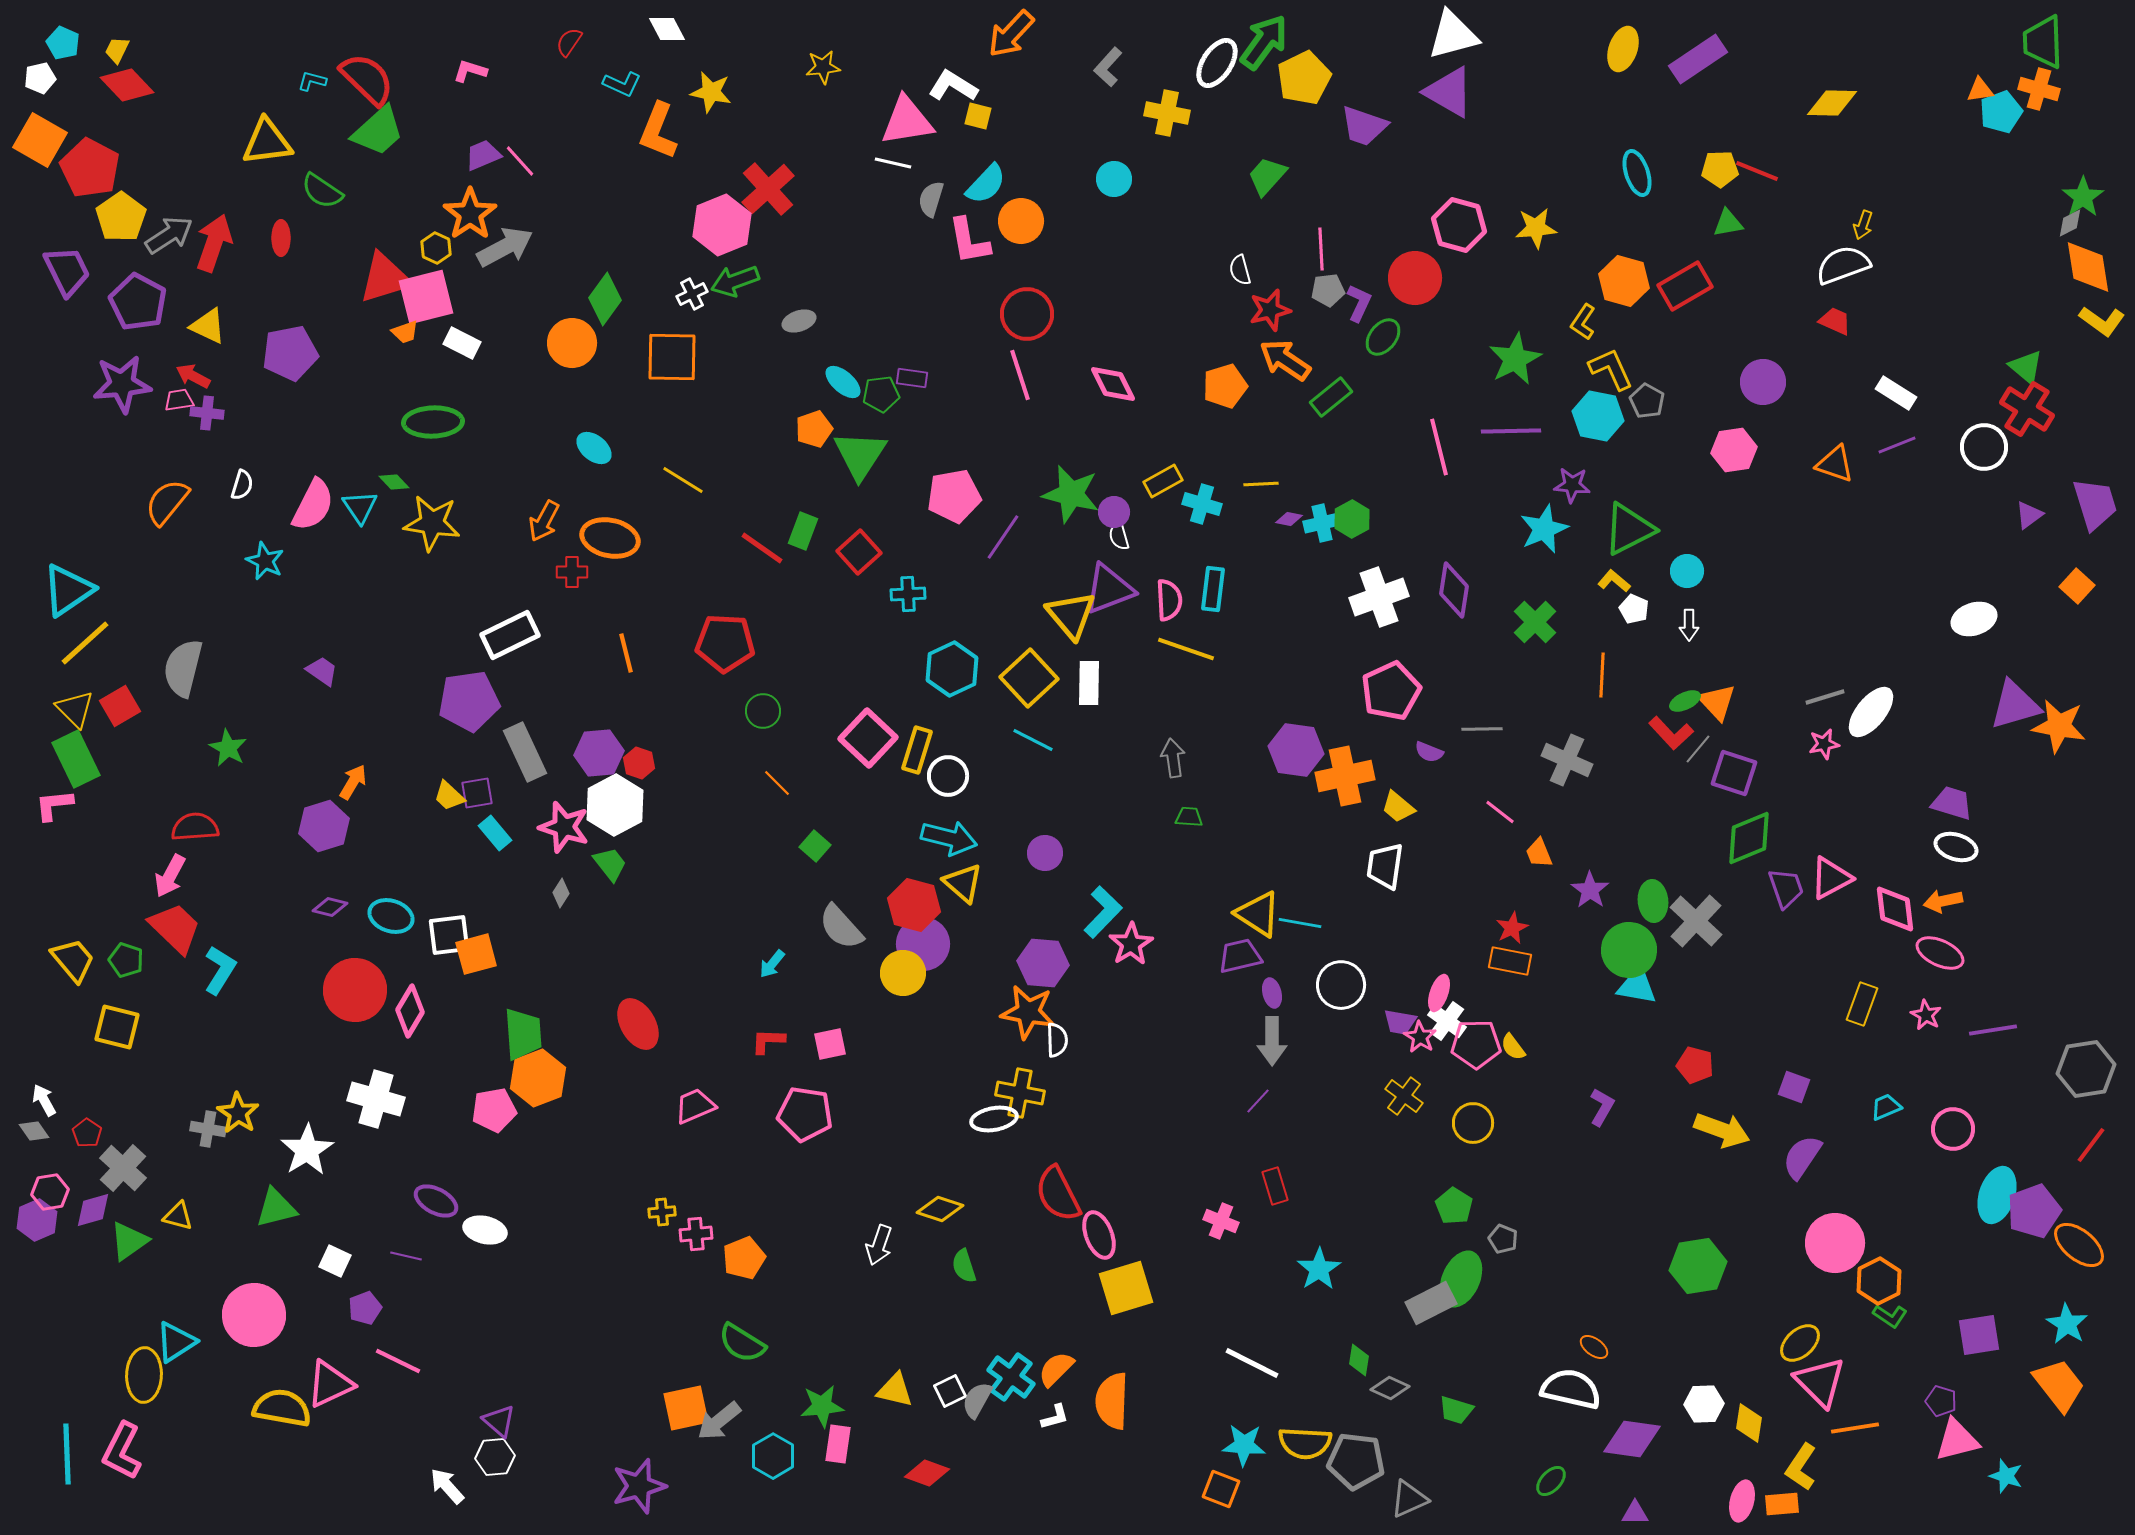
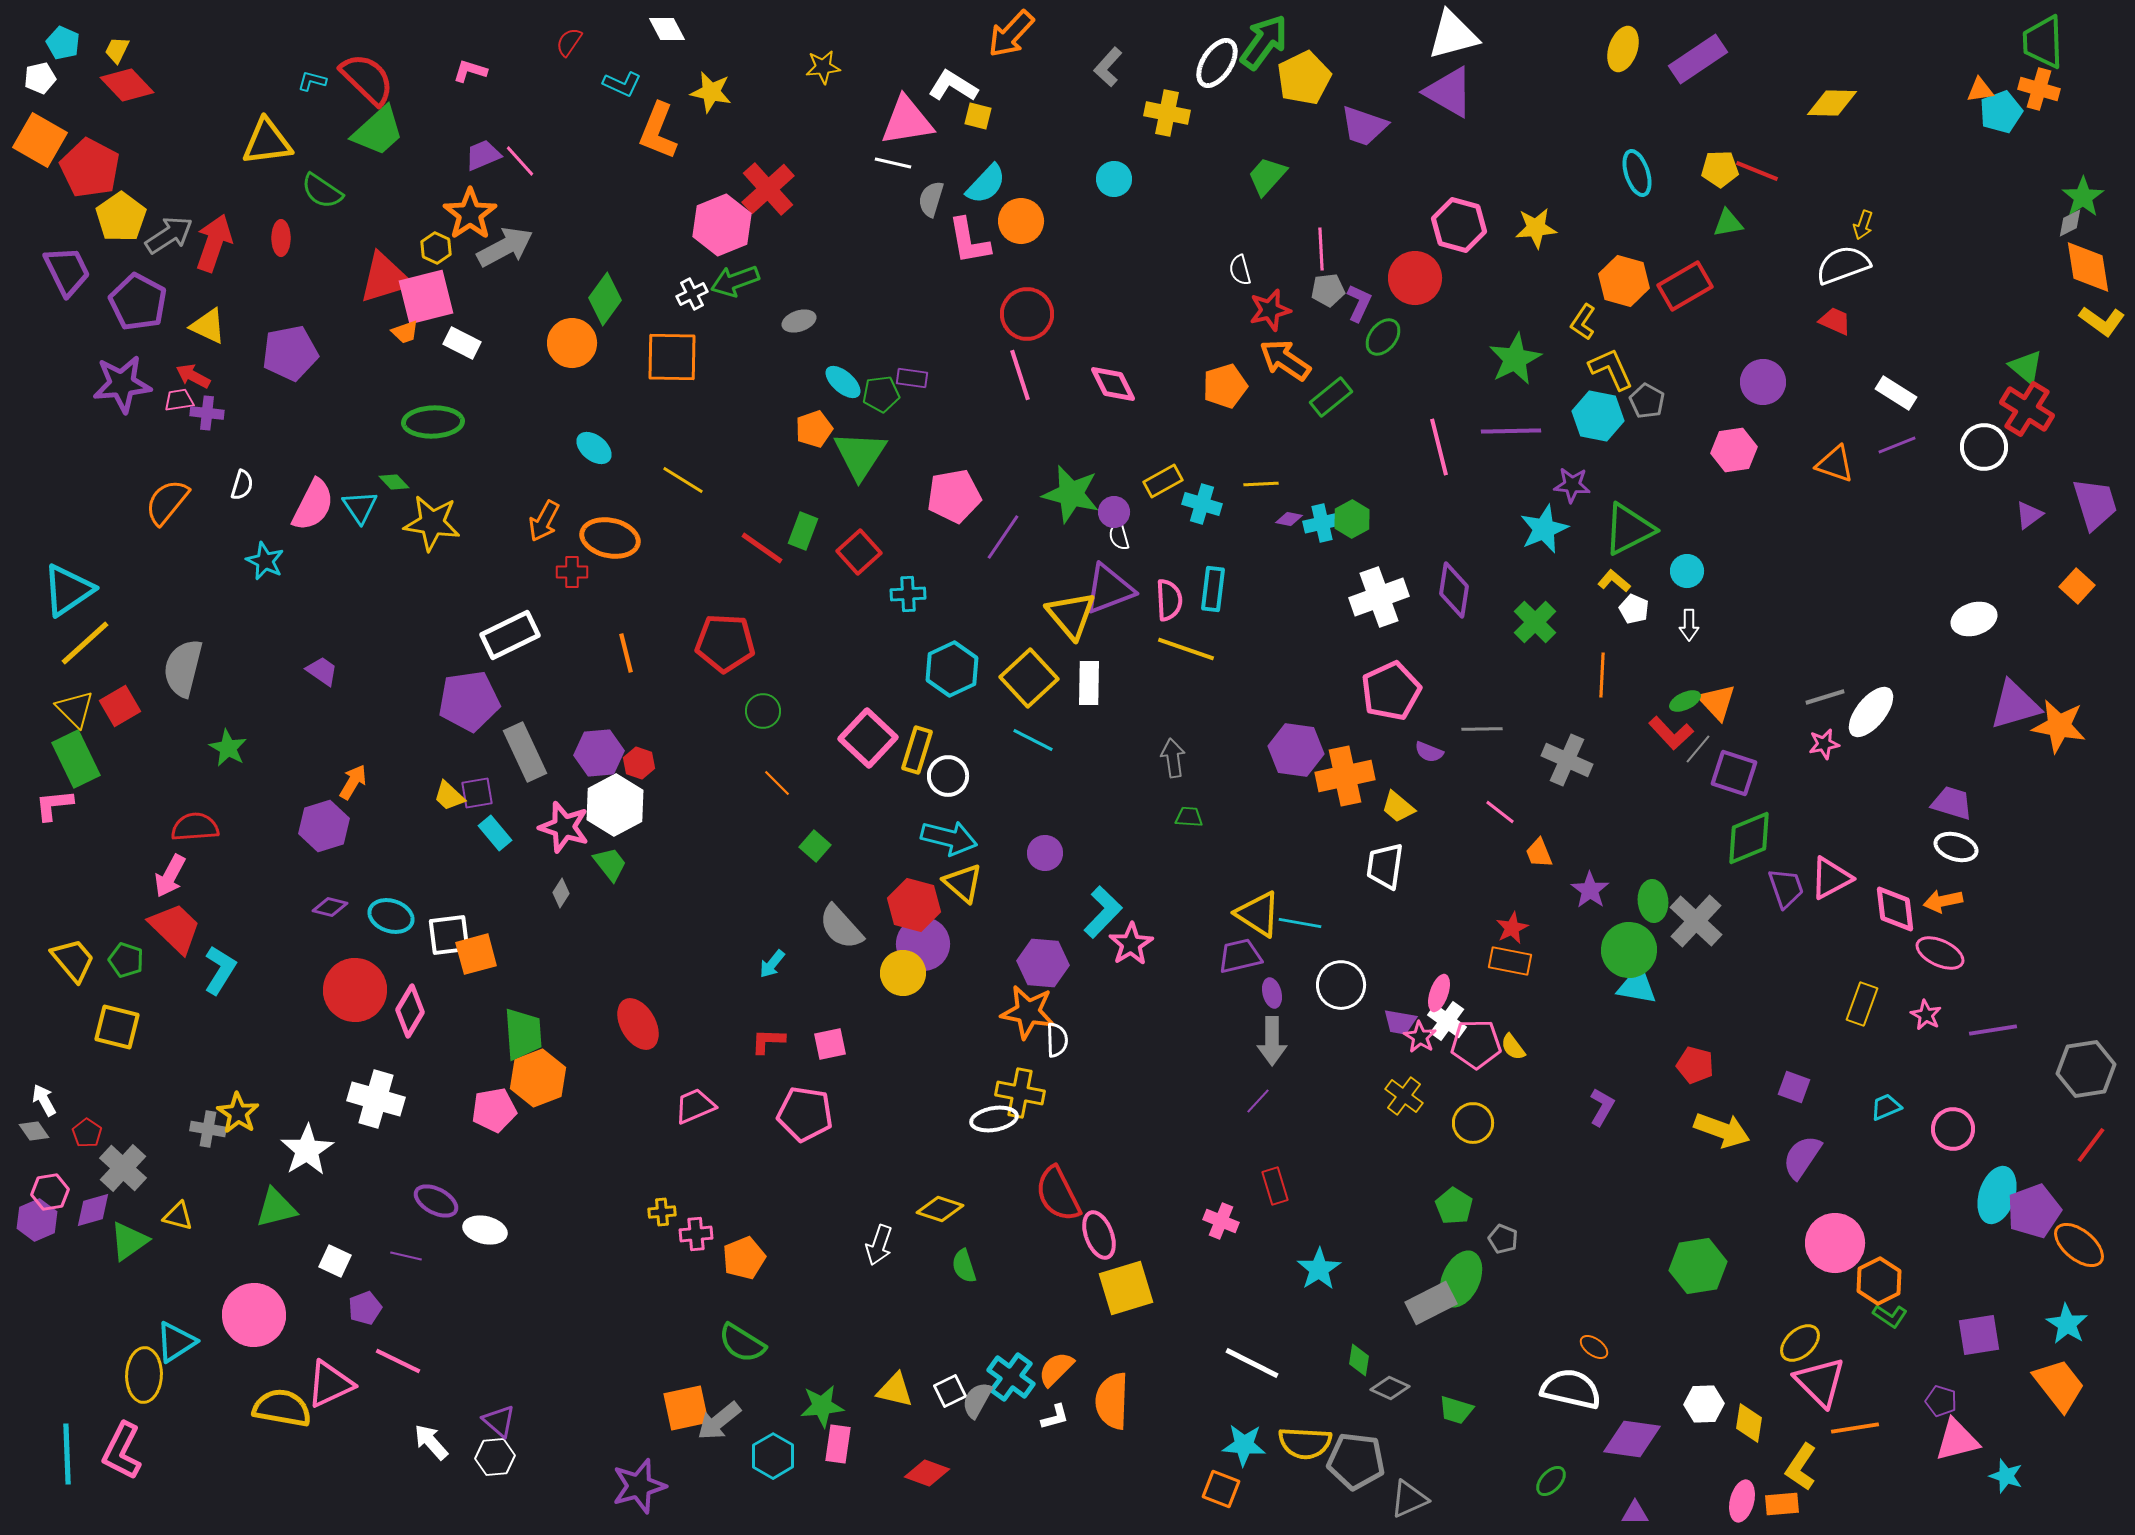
white arrow at (447, 1486): moved 16 px left, 44 px up
